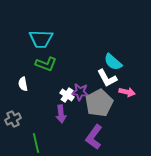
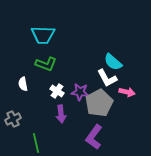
cyan trapezoid: moved 2 px right, 4 px up
white cross: moved 10 px left, 4 px up
